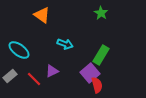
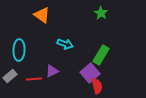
cyan ellipse: rotated 55 degrees clockwise
red line: rotated 49 degrees counterclockwise
red semicircle: moved 1 px down
